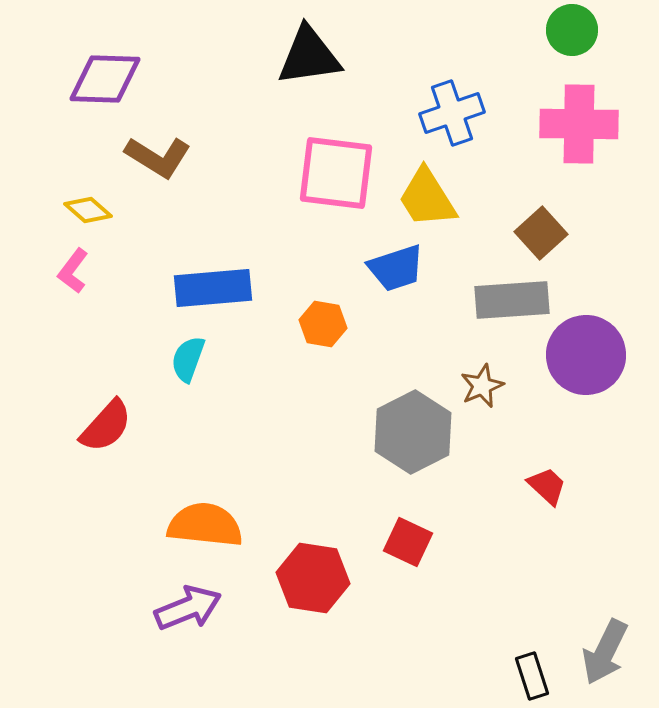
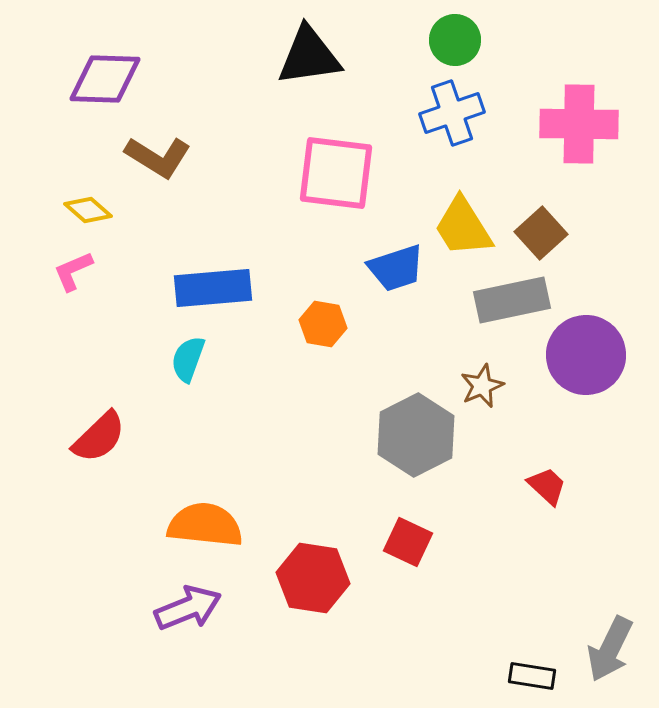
green circle: moved 117 px left, 10 px down
yellow trapezoid: moved 36 px right, 29 px down
pink L-shape: rotated 30 degrees clockwise
gray rectangle: rotated 8 degrees counterclockwise
red semicircle: moved 7 px left, 11 px down; rotated 4 degrees clockwise
gray hexagon: moved 3 px right, 3 px down
gray arrow: moved 5 px right, 3 px up
black rectangle: rotated 63 degrees counterclockwise
